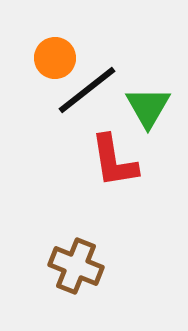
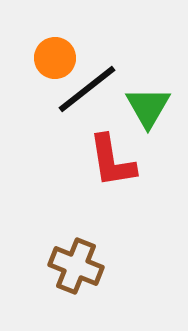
black line: moved 1 px up
red L-shape: moved 2 px left
